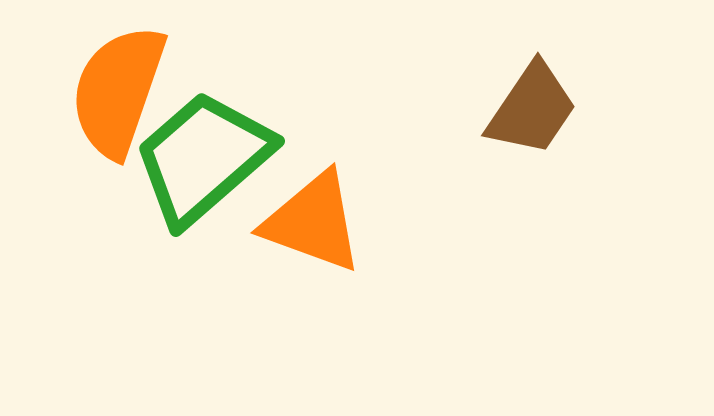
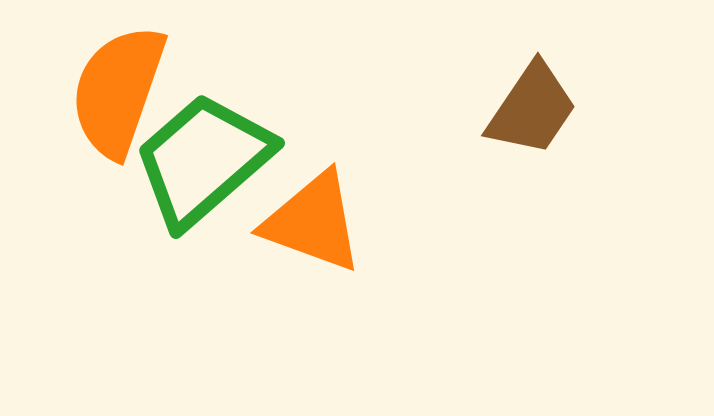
green trapezoid: moved 2 px down
